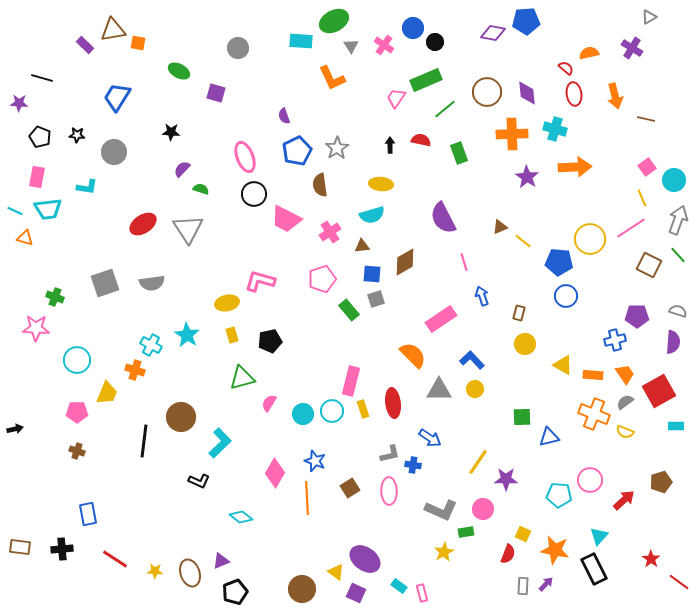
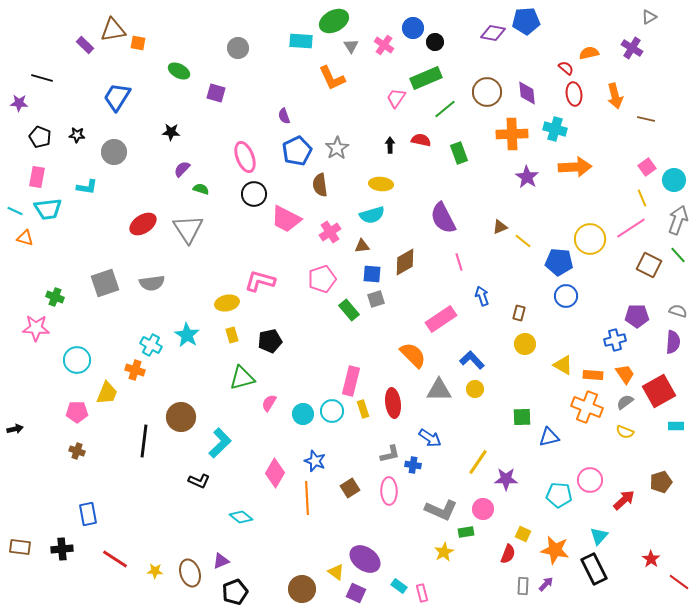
green rectangle at (426, 80): moved 2 px up
pink line at (464, 262): moved 5 px left
orange cross at (594, 414): moved 7 px left, 7 px up
